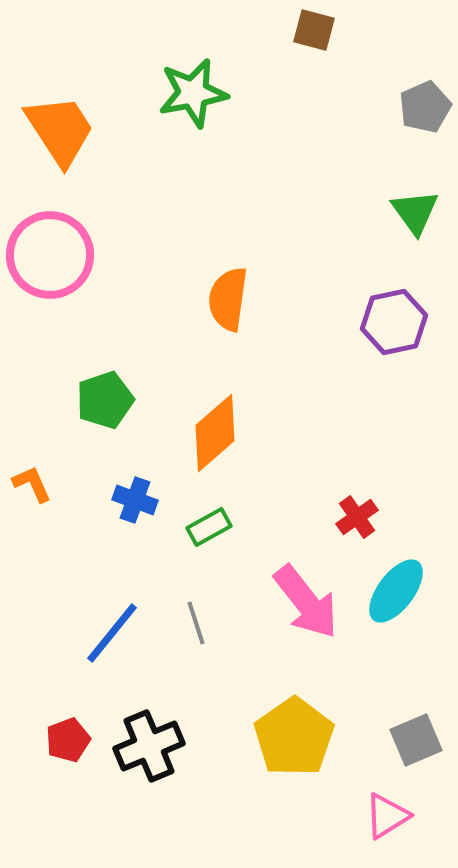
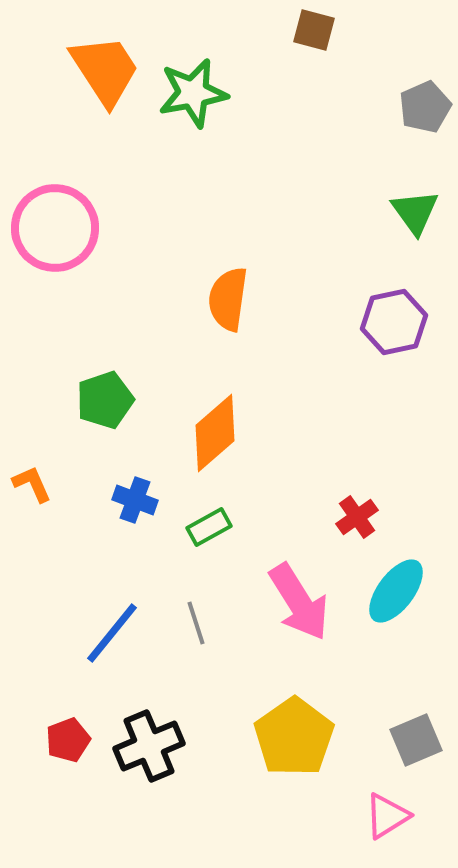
orange trapezoid: moved 45 px right, 60 px up
pink circle: moved 5 px right, 27 px up
pink arrow: moved 7 px left; rotated 6 degrees clockwise
